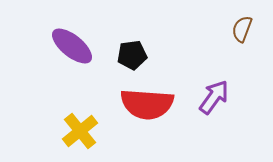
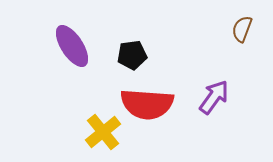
purple ellipse: rotated 18 degrees clockwise
yellow cross: moved 23 px right, 1 px down
